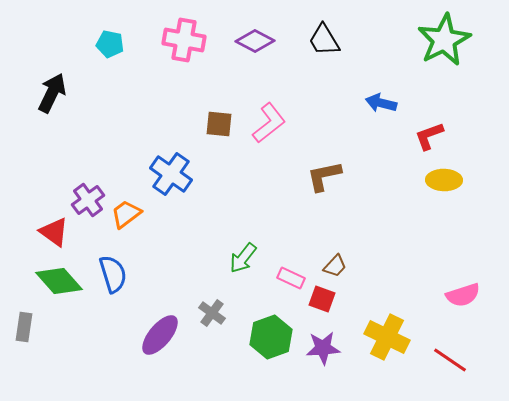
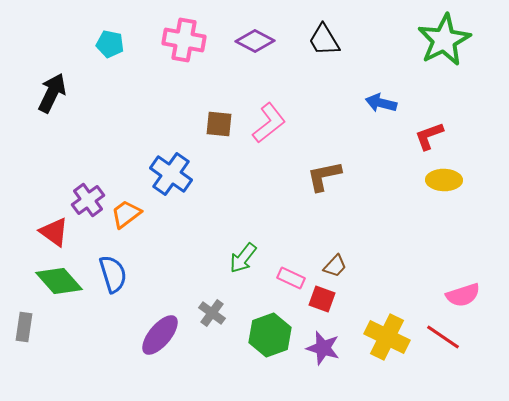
green hexagon: moved 1 px left, 2 px up
purple star: rotated 20 degrees clockwise
red line: moved 7 px left, 23 px up
